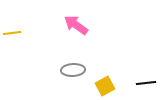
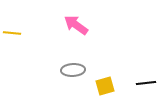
yellow line: rotated 12 degrees clockwise
yellow square: rotated 12 degrees clockwise
